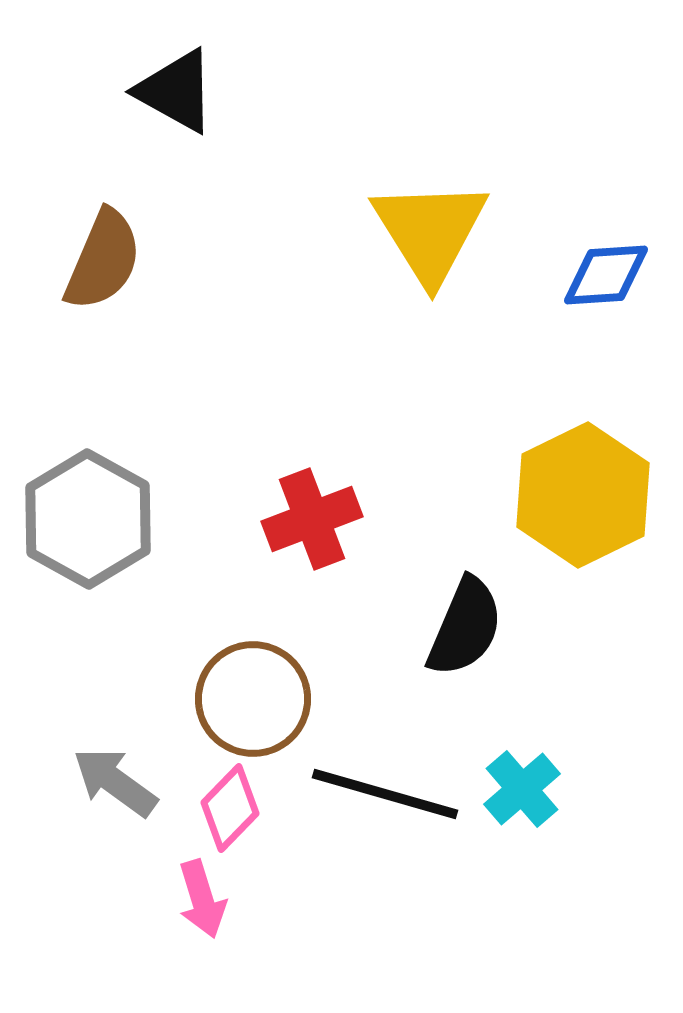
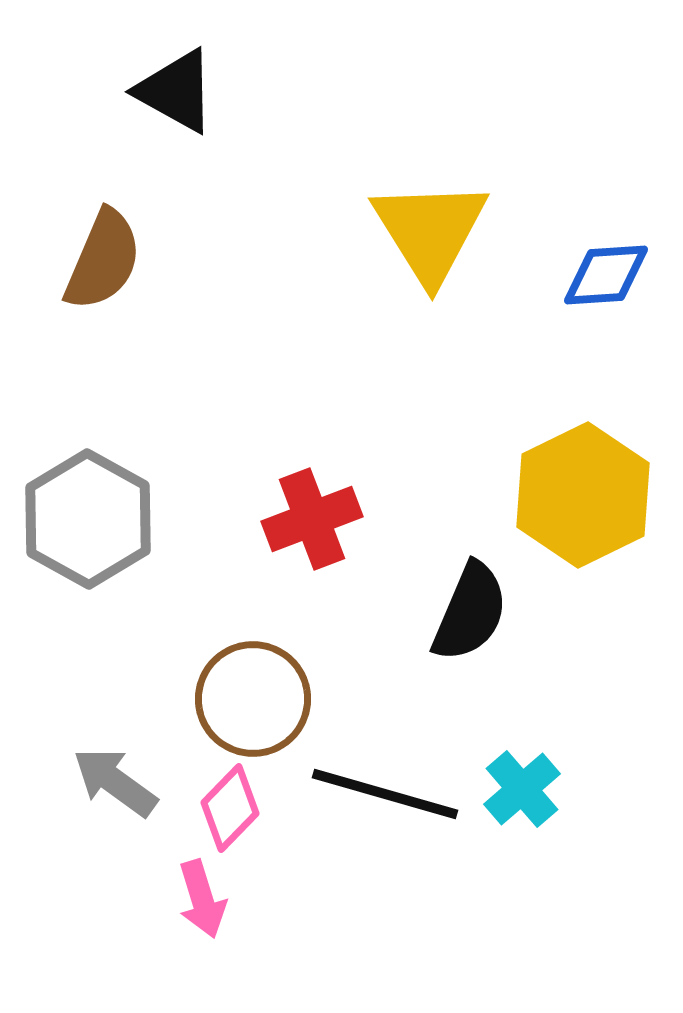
black semicircle: moved 5 px right, 15 px up
